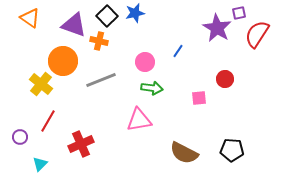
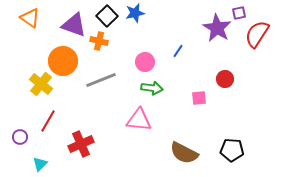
pink triangle: rotated 16 degrees clockwise
